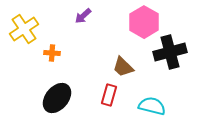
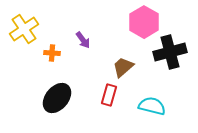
purple arrow: moved 24 px down; rotated 84 degrees counterclockwise
brown trapezoid: rotated 95 degrees clockwise
